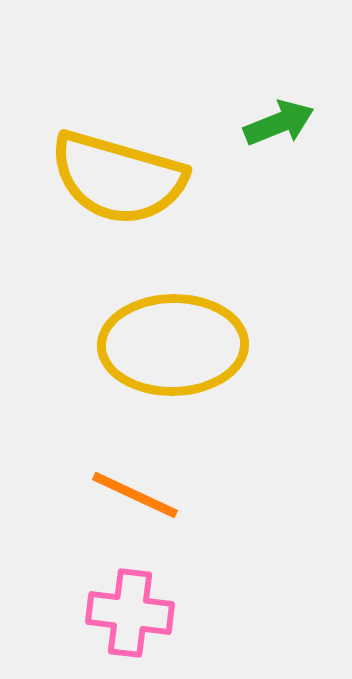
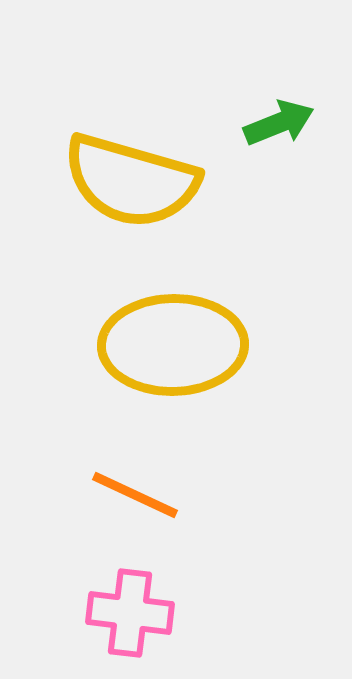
yellow semicircle: moved 13 px right, 3 px down
